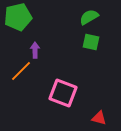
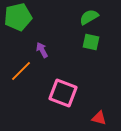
purple arrow: moved 7 px right; rotated 28 degrees counterclockwise
